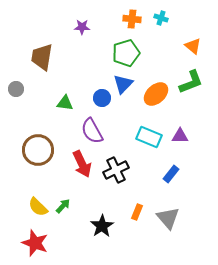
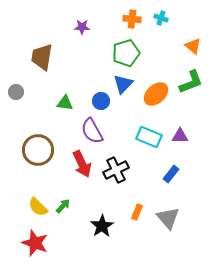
gray circle: moved 3 px down
blue circle: moved 1 px left, 3 px down
